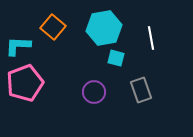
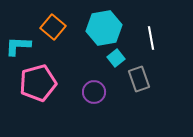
cyan square: rotated 36 degrees clockwise
pink pentagon: moved 13 px right; rotated 6 degrees clockwise
gray rectangle: moved 2 px left, 11 px up
